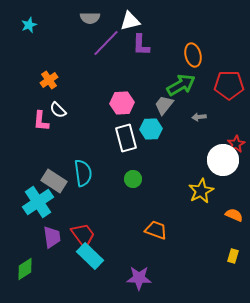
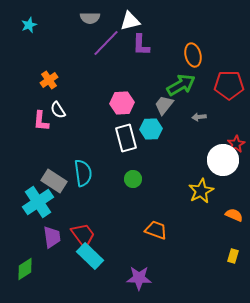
white semicircle: rotated 12 degrees clockwise
